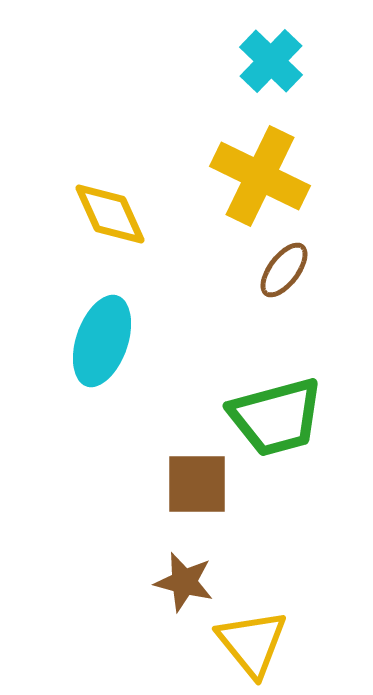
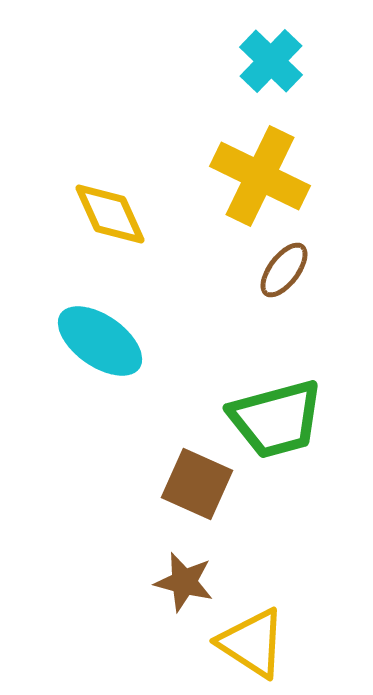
cyan ellipse: moved 2 px left; rotated 74 degrees counterclockwise
green trapezoid: moved 2 px down
brown square: rotated 24 degrees clockwise
yellow triangle: rotated 18 degrees counterclockwise
